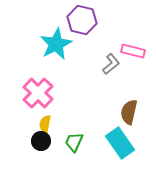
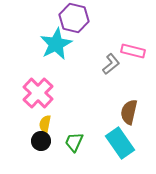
purple hexagon: moved 8 px left, 2 px up
